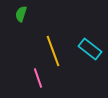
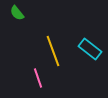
green semicircle: moved 4 px left, 1 px up; rotated 56 degrees counterclockwise
